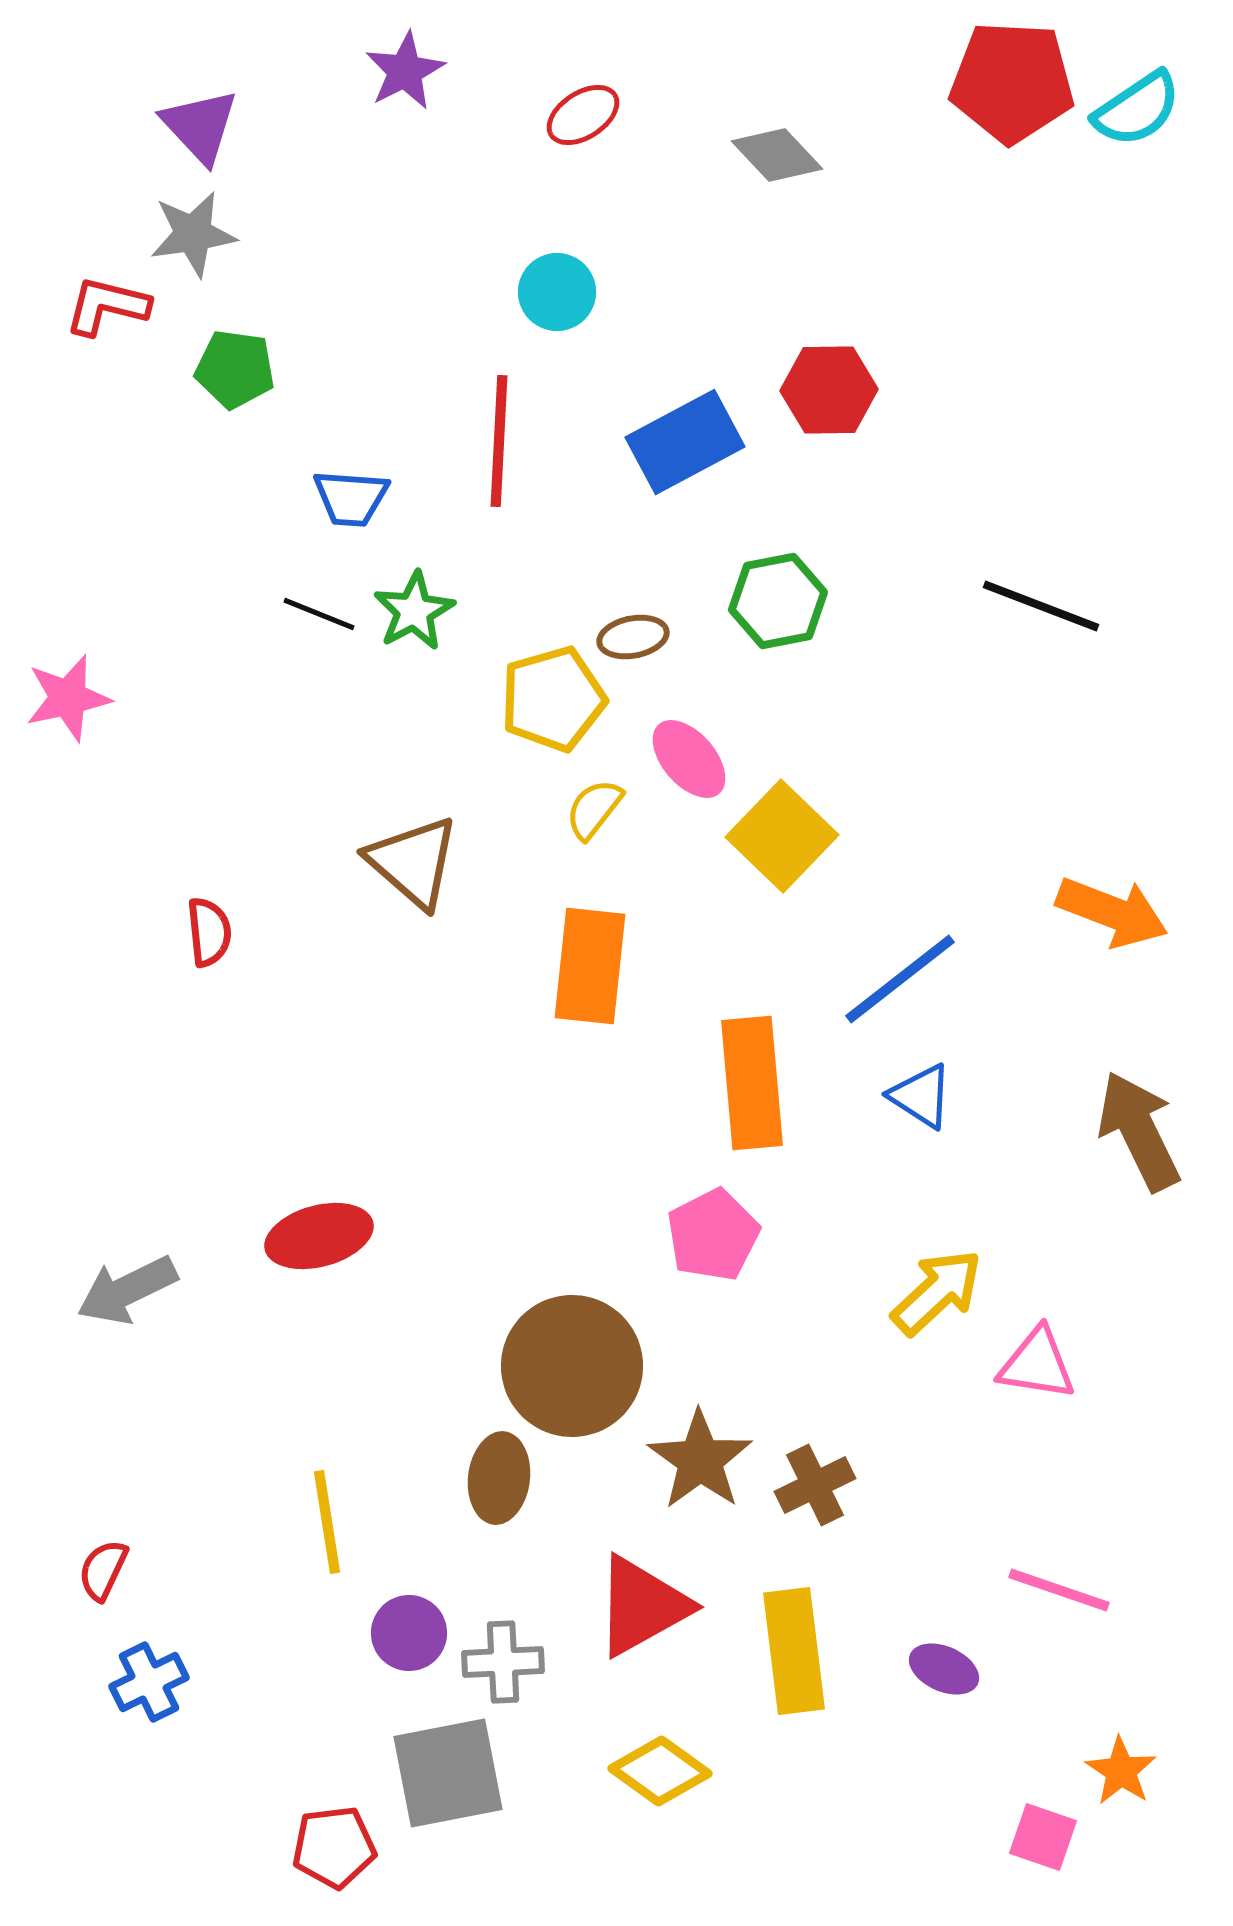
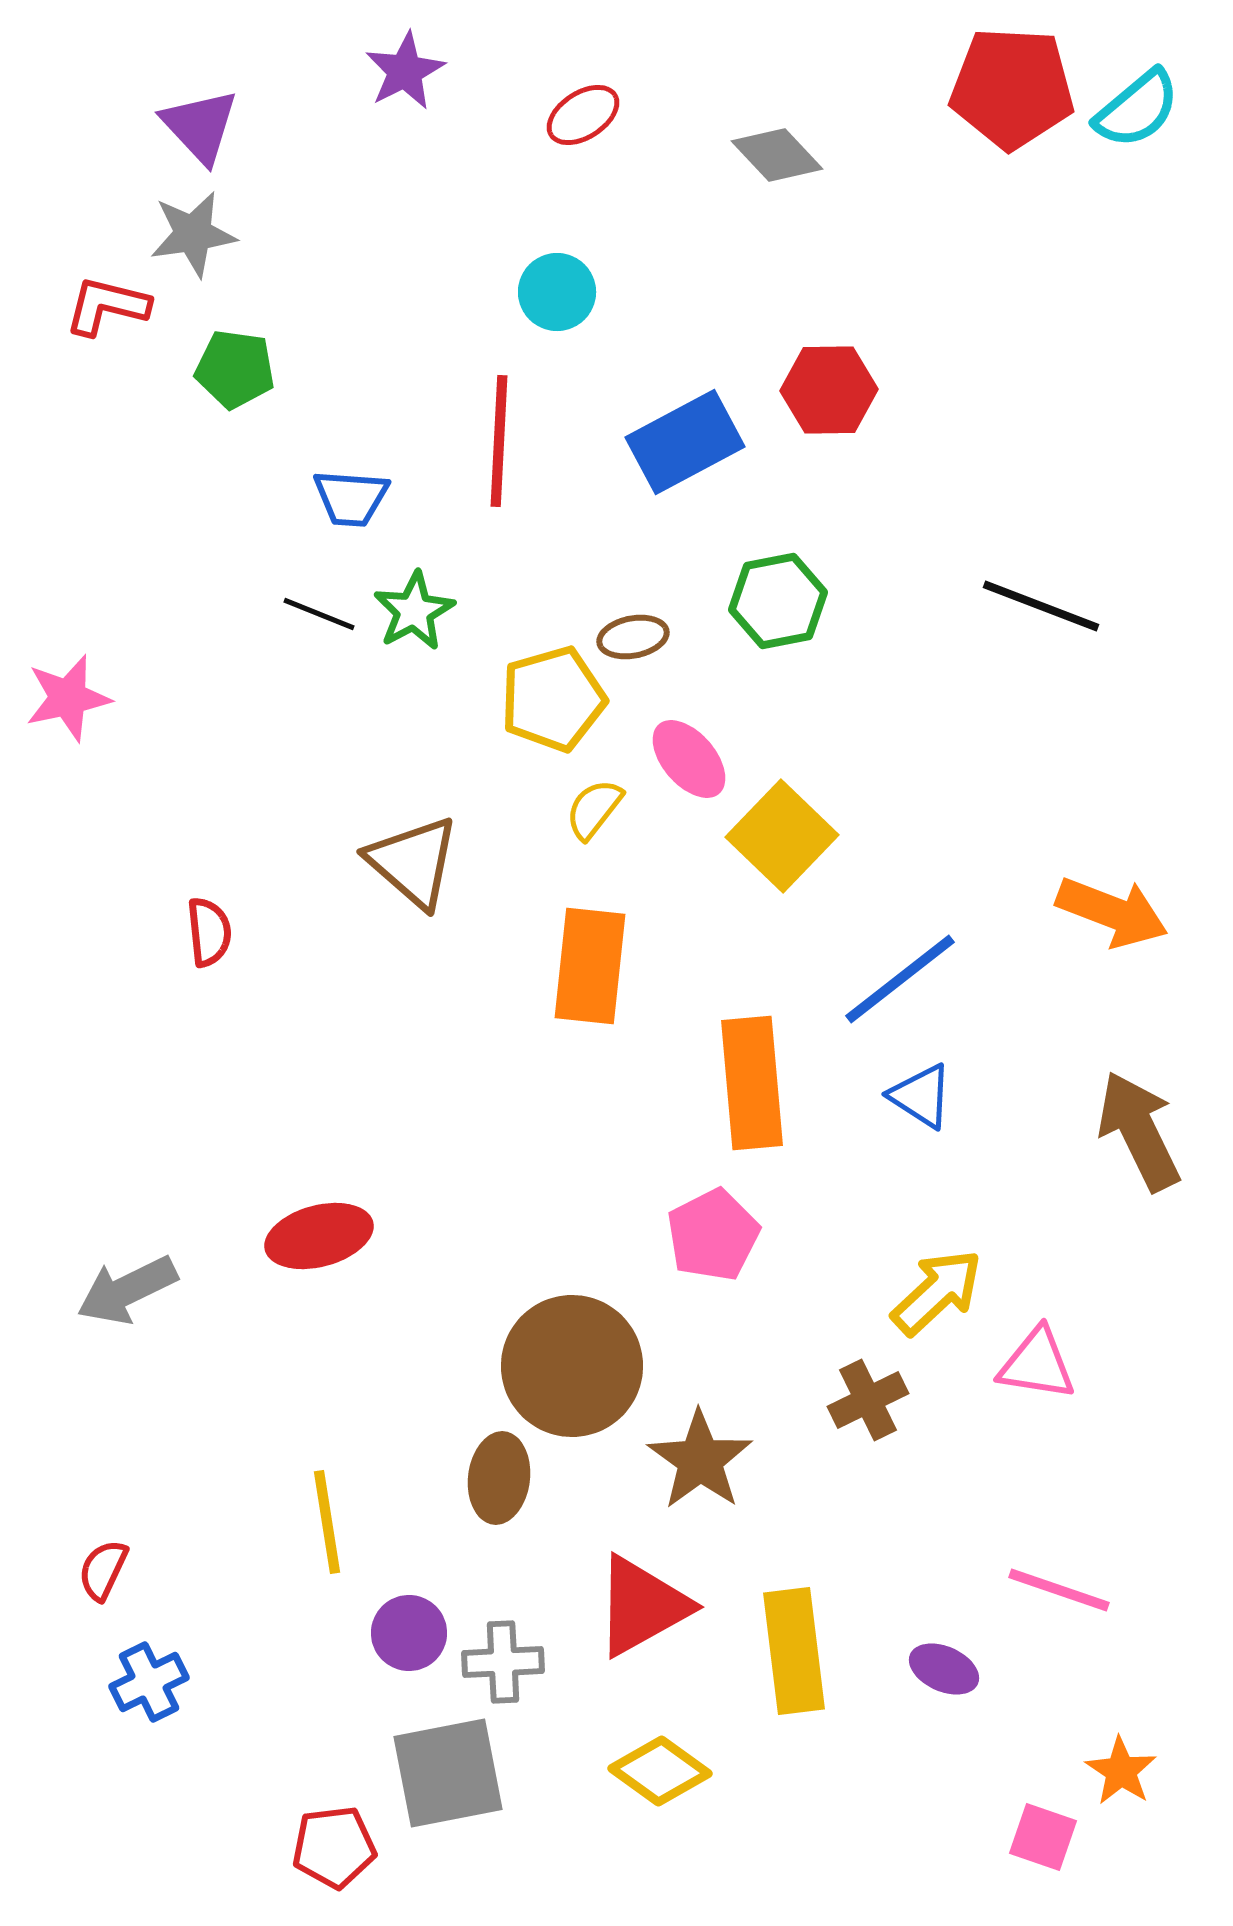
red pentagon at (1012, 82): moved 6 px down
cyan semicircle at (1137, 109): rotated 6 degrees counterclockwise
brown cross at (815, 1485): moved 53 px right, 85 px up
